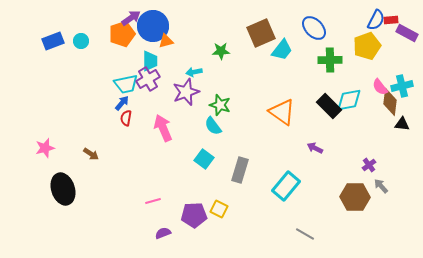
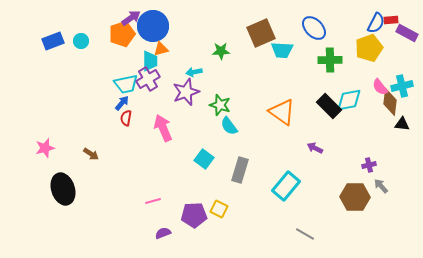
blue semicircle at (376, 20): moved 3 px down
orange triangle at (166, 41): moved 5 px left, 8 px down
yellow pentagon at (367, 46): moved 2 px right, 2 px down
cyan trapezoid at (282, 50): rotated 55 degrees clockwise
cyan semicircle at (213, 126): moved 16 px right
purple cross at (369, 165): rotated 24 degrees clockwise
